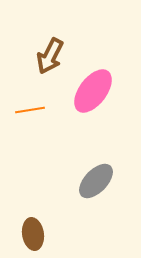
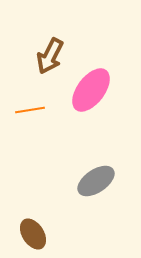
pink ellipse: moved 2 px left, 1 px up
gray ellipse: rotated 12 degrees clockwise
brown ellipse: rotated 24 degrees counterclockwise
